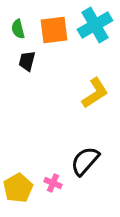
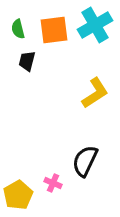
black semicircle: rotated 16 degrees counterclockwise
yellow pentagon: moved 7 px down
